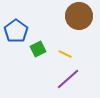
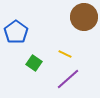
brown circle: moved 5 px right, 1 px down
blue pentagon: moved 1 px down
green square: moved 4 px left, 14 px down; rotated 28 degrees counterclockwise
